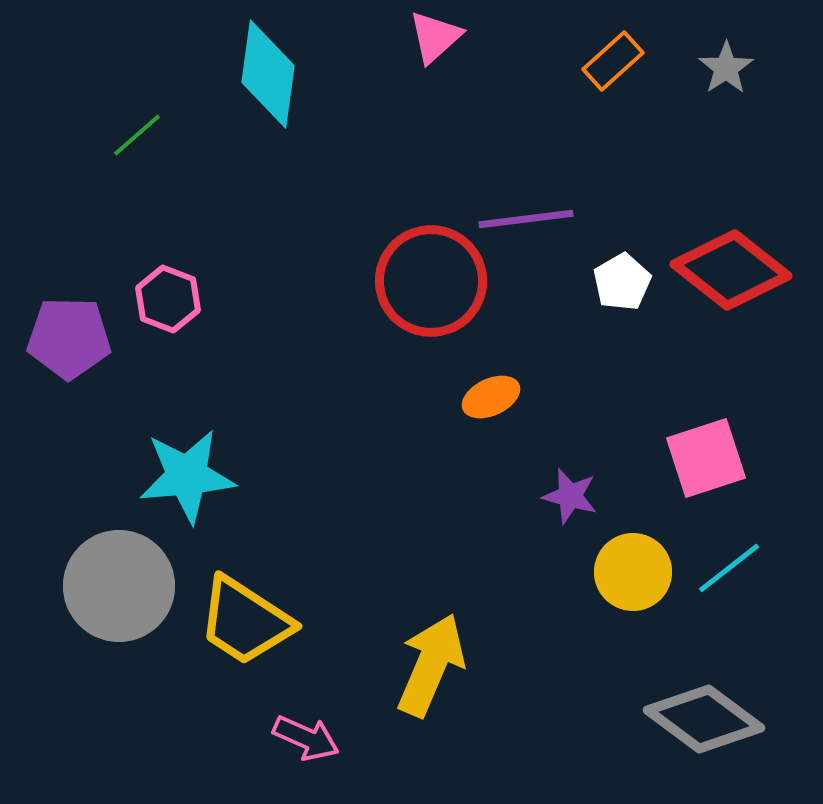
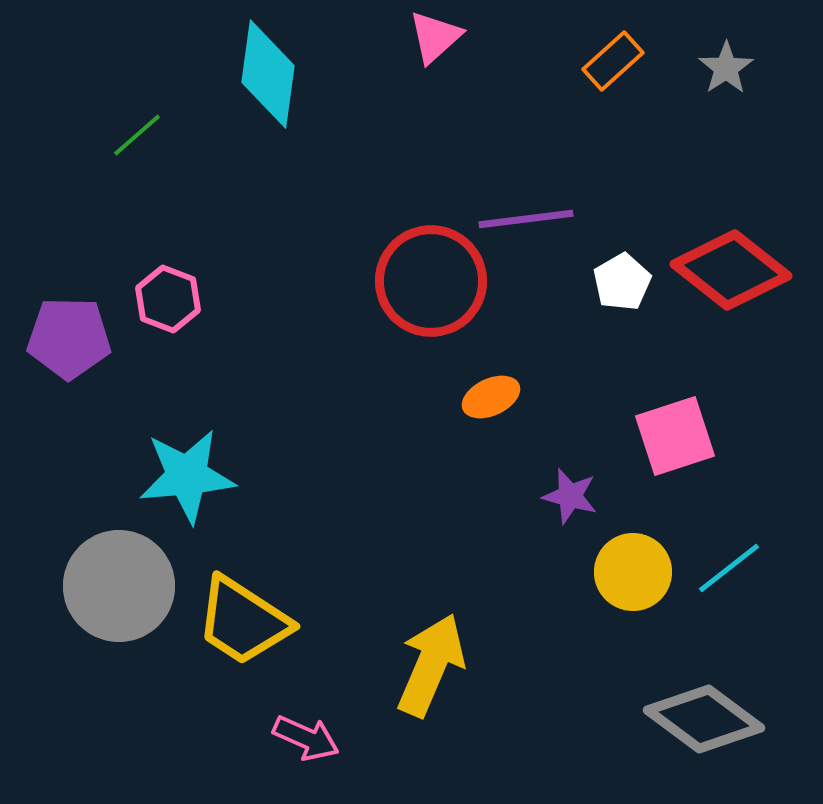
pink square: moved 31 px left, 22 px up
yellow trapezoid: moved 2 px left
